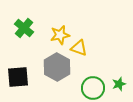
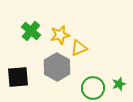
green cross: moved 7 px right, 3 px down
yellow triangle: rotated 42 degrees counterclockwise
